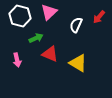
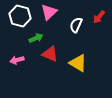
pink arrow: rotated 88 degrees clockwise
